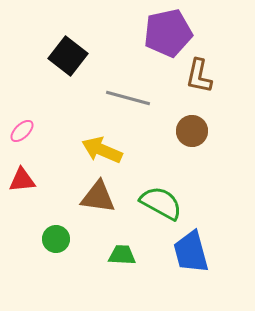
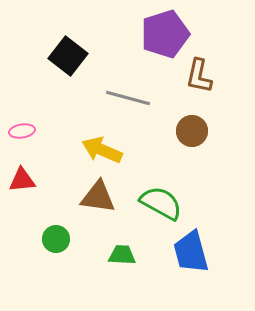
purple pentagon: moved 3 px left, 1 px down; rotated 6 degrees counterclockwise
pink ellipse: rotated 35 degrees clockwise
